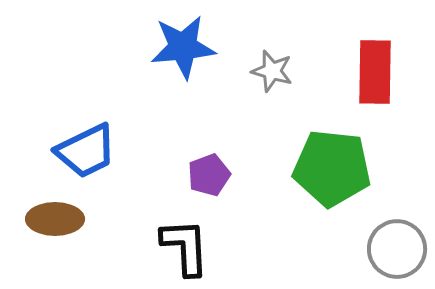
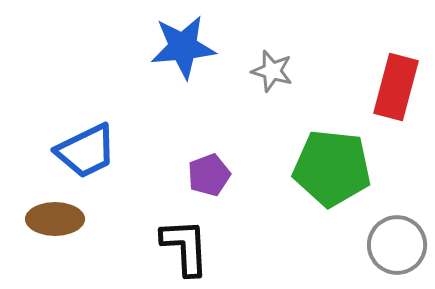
red rectangle: moved 21 px right, 15 px down; rotated 14 degrees clockwise
gray circle: moved 4 px up
